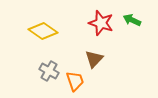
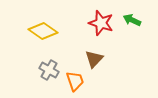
gray cross: moved 1 px up
